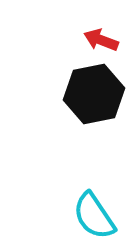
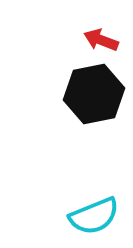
cyan semicircle: rotated 78 degrees counterclockwise
